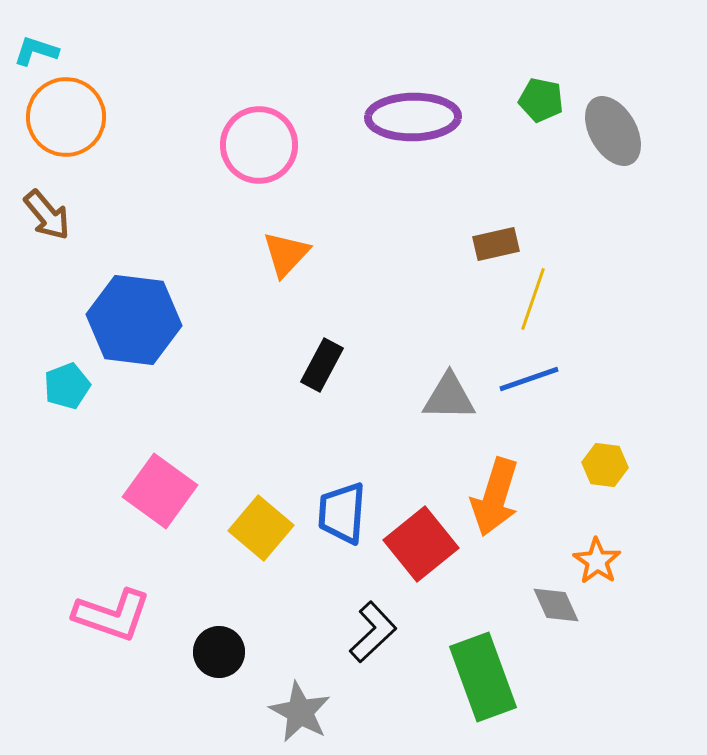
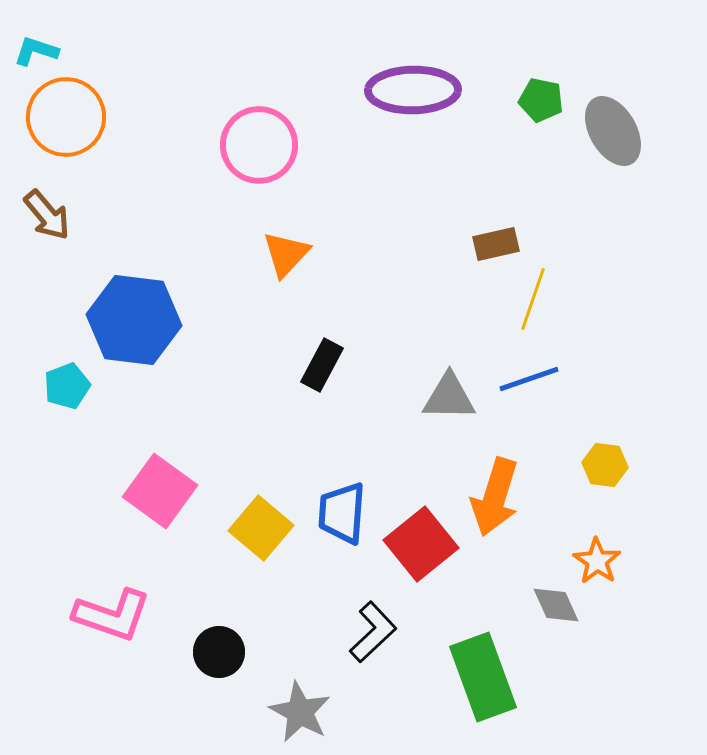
purple ellipse: moved 27 px up
